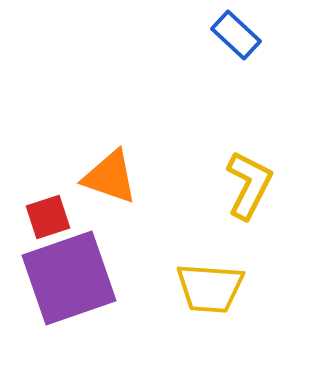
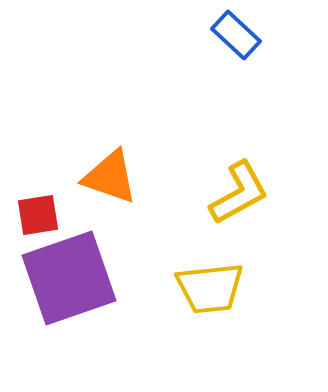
yellow L-shape: moved 10 px left, 8 px down; rotated 34 degrees clockwise
red square: moved 10 px left, 2 px up; rotated 9 degrees clockwise
yellow trapezoid: rotated 10 degrees counterclockwise
